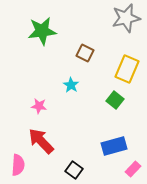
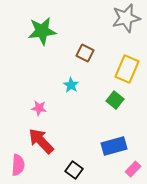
pink star: moved 2 px down
